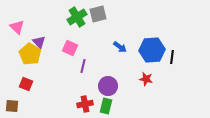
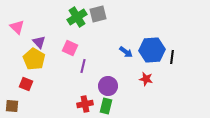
blue arrow: moved 6 px right, 5 px down
yellow pentagon: moved 4 px right, 5 px down
